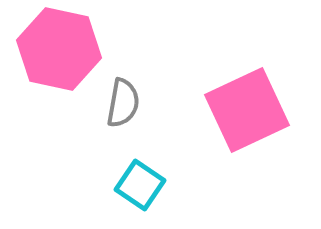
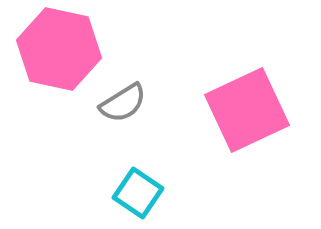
gray semicircle: rotated 48 degrees clockwise
cyan square: moved 2 px left, 8 px down
